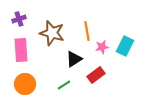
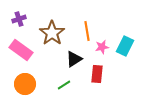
brown star: rotated 20 degrees clockwise
pink rectangle: rotated 50 degrees counterclockwise
red rectangle: moved 1 px right, 1 px up; rotated 48 degrees counterclockwise
